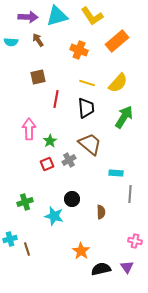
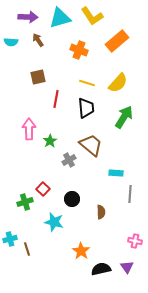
cyan triangle: moved 3 px right, 2 px down
brown trapezoid: moved 1 px right, 1 px down
red square: moved 4 px left, 25 px down; rotated 24 degrees counterclockwise
cyan star: moved 6 px down
